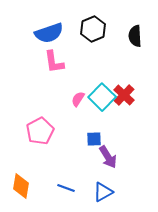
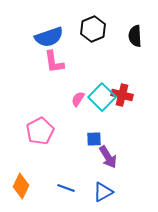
blue semicircle: moved 4 px down
red cross: moved 2 px left; rotated 30 degrees counterclockwise
orange diamond: rotated 15 degrees clockwise
